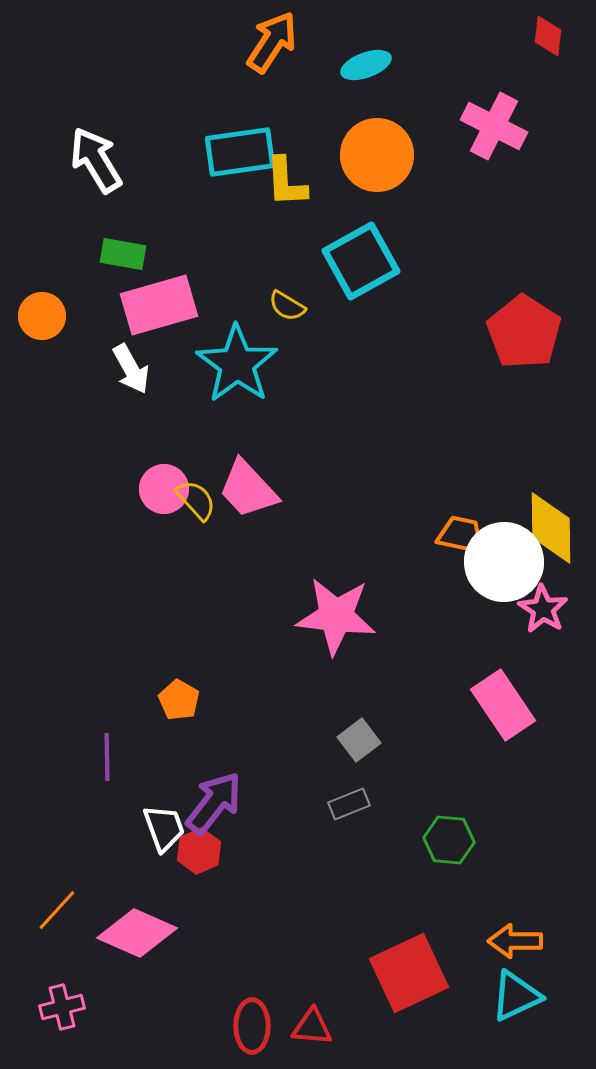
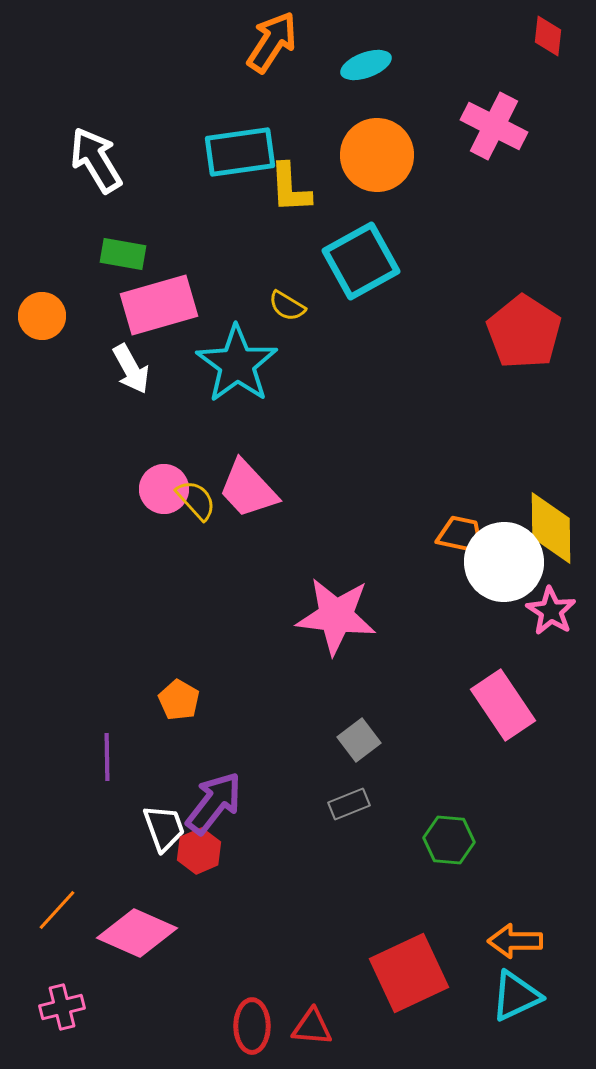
yellow L-shape at (286, 182): moved 4 px right, 6 px down
pink star at (543, 609): moved 8 px right, 2 px down
